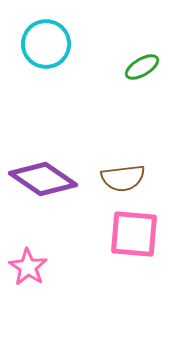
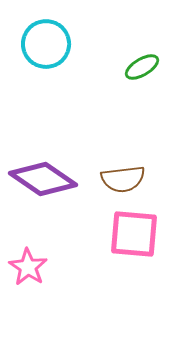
brown semicircle: moved 1 px down
